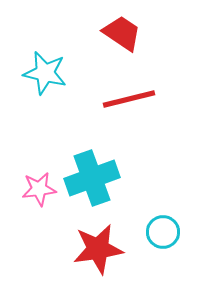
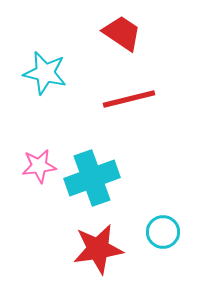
pink star: moved 23 px up
